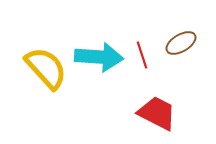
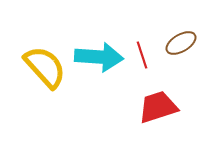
yellow semicircle: moved 1 px left, 1 px up
red trapezoid: moved 1 px right, 6 px up; rotated 45 degrees counterclockwise
